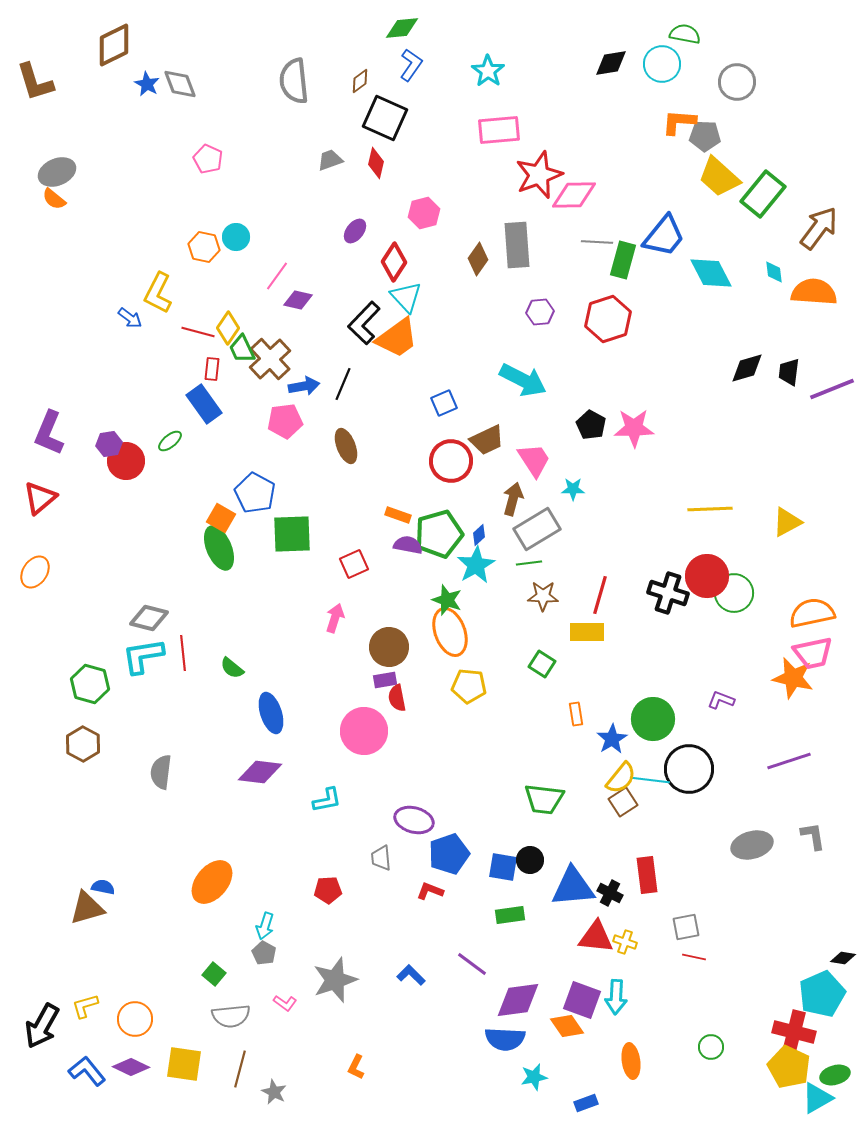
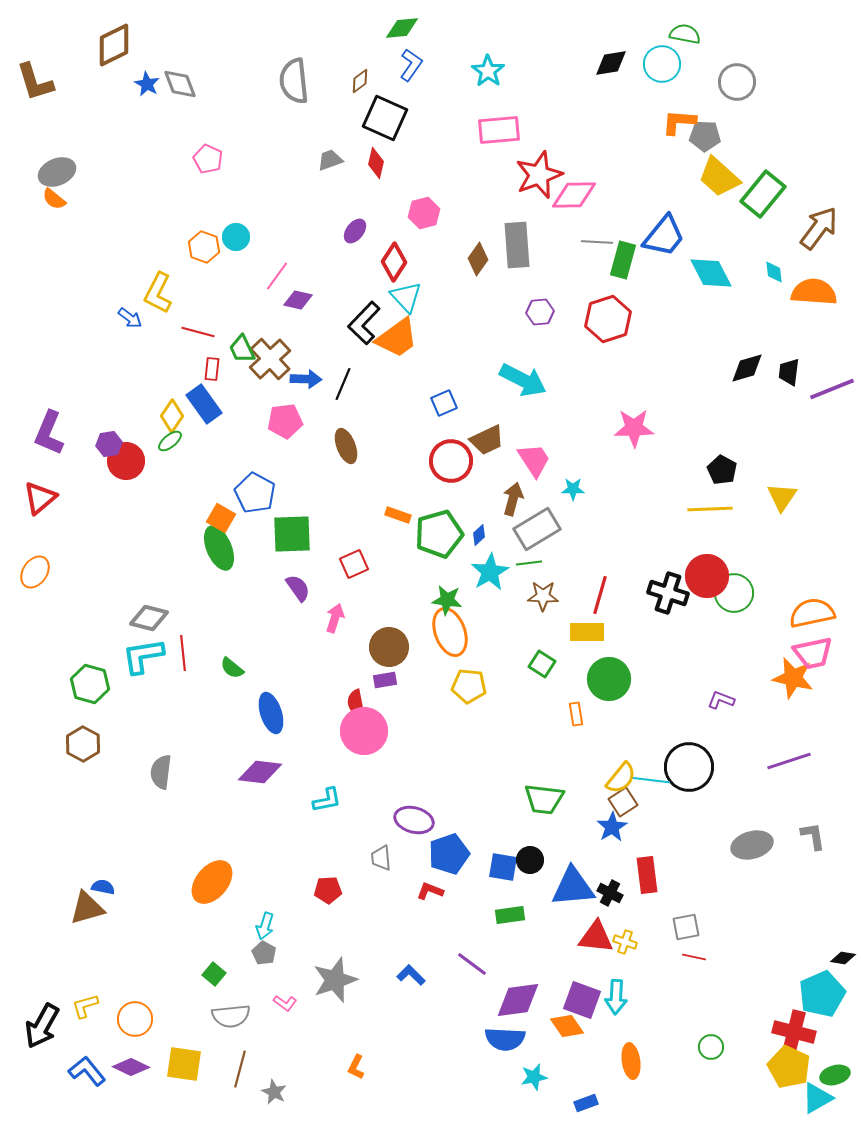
orange hexagon at (204, 247): rotated 8 degrees clockwise
yellow diamond at (228, 328): moved 56 px left, 88 px down
blue arrow at (304, 386): moved 2 px right, 7 px up; rotated 12 degrees clockwise
black pentagon at (591, 425): moved 131 px right, 45 px down
yellow triangle at (787, 522): moved 5 px left, 25 px up; rotated 28 degrees counterclockwise
purple semicircle at (408, 545): moved 110 px left, 43 px down; rotated 44 degrees clockwise
cyan star at (476, 565): moved 14 px right, 7 px down
green star at (447, 600): rotated 12 degrees counterclockwise
red semicircle at (397, 698): moved 41 px left, 5 px down
green circle at (653, 719): moved 44 px left, 40 px up
blue star at (612, 739): moved 88 px down
black circle at (689, 769): moved 2 px up
